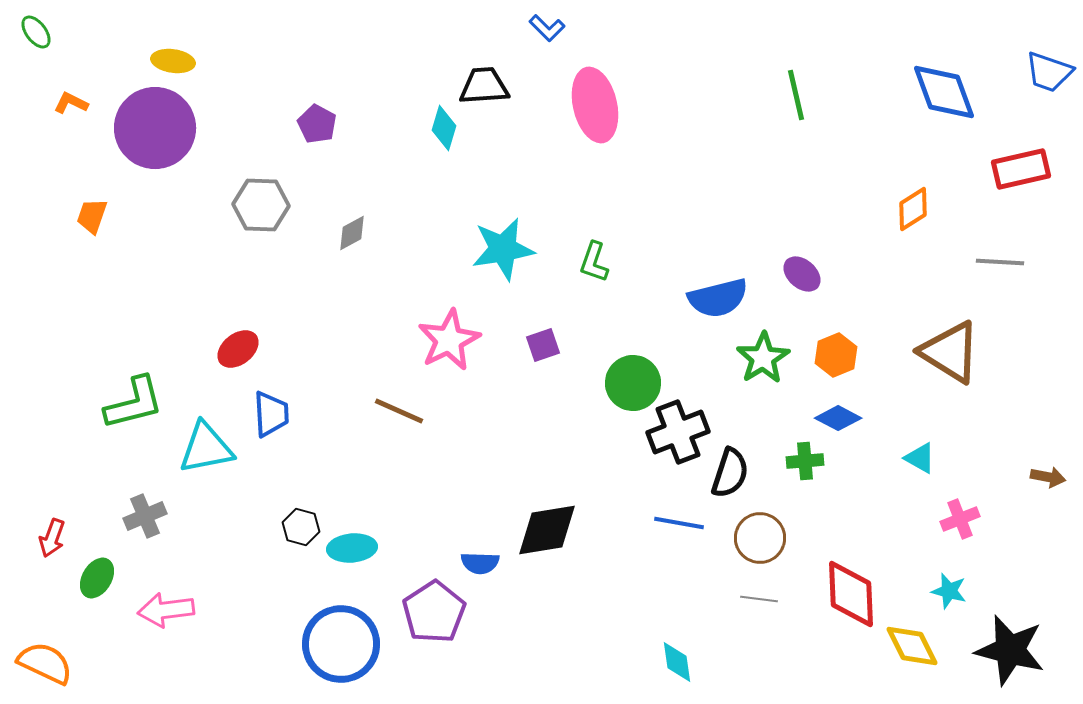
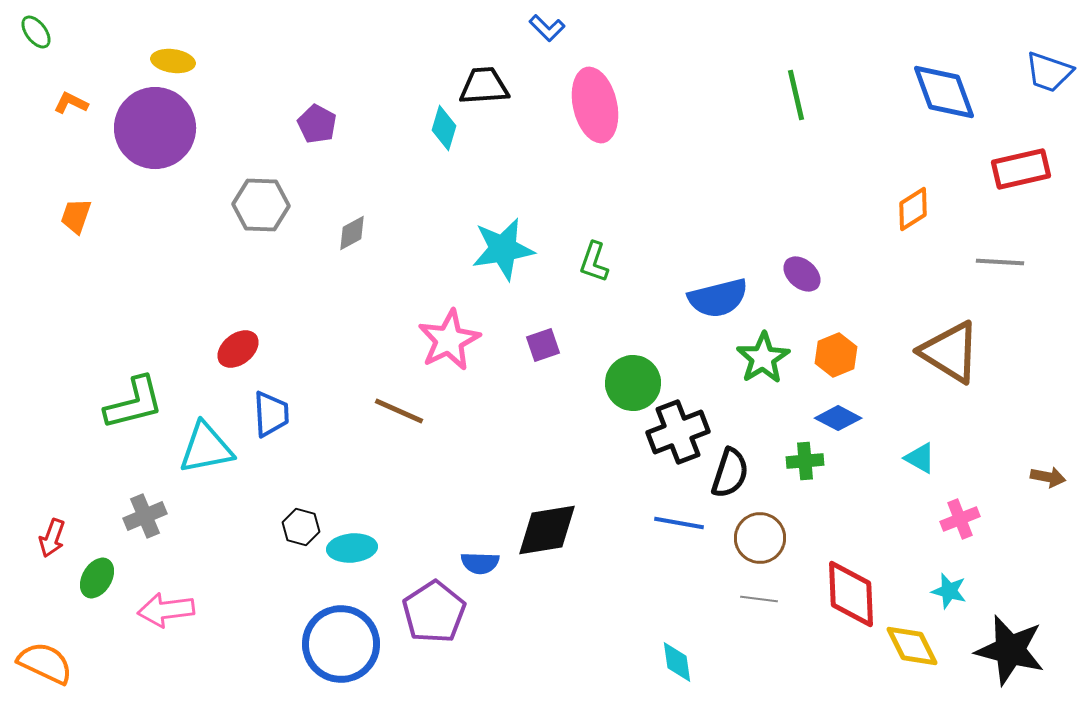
orange trapezoid at (92, 216): moved 16 px left
